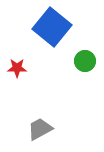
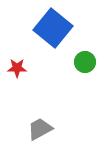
blue square: moved 1 px right, 1 px down
green circle: moved 1 px down
